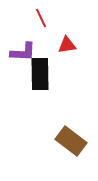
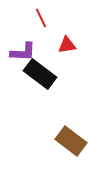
black rectangle: rotated 52 degrees counterclockwise
